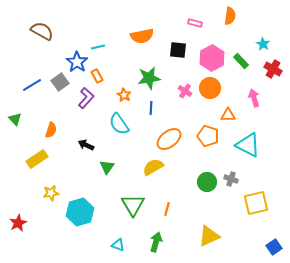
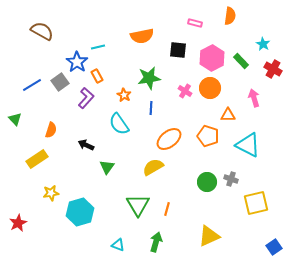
green triangle at (133, 205): moved 5 px right
